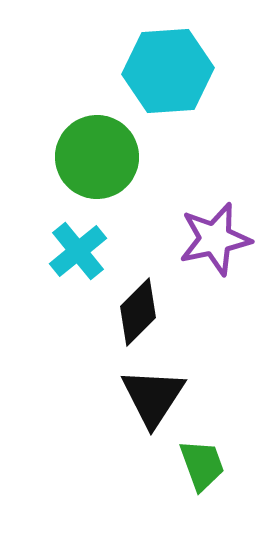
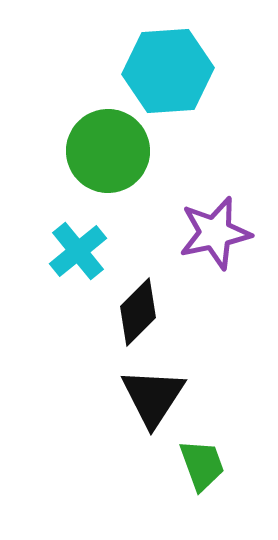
green circle: moved 11 px right, 6 px up
purple star: moved 6 px up
